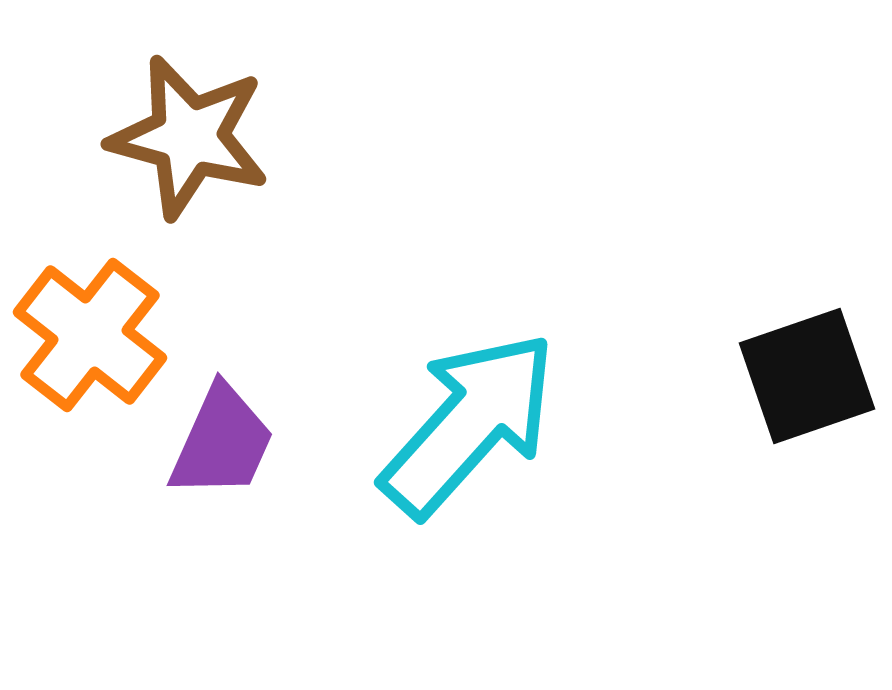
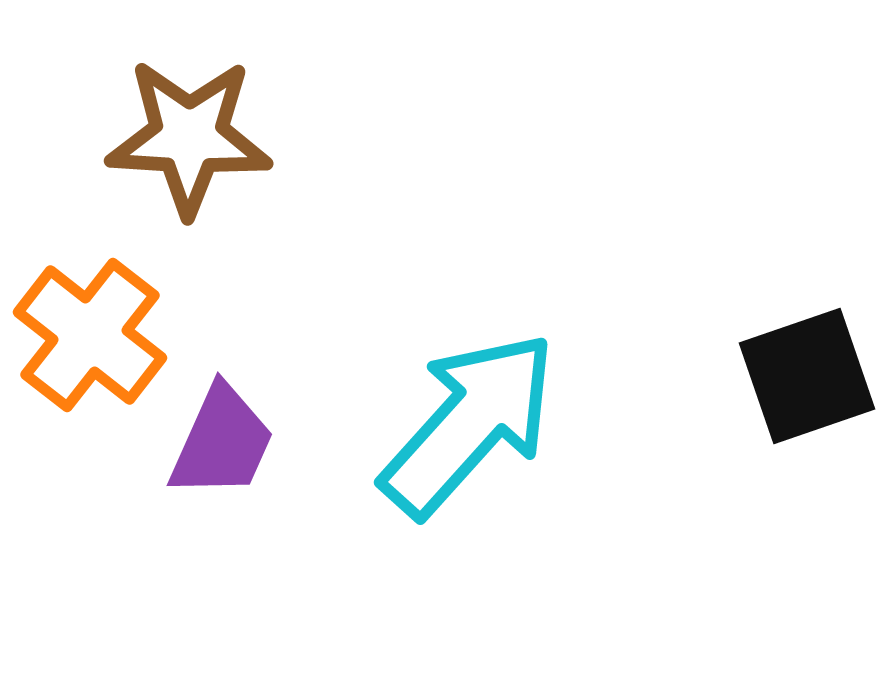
brown star: rotated 12 degrees counterclockwise
